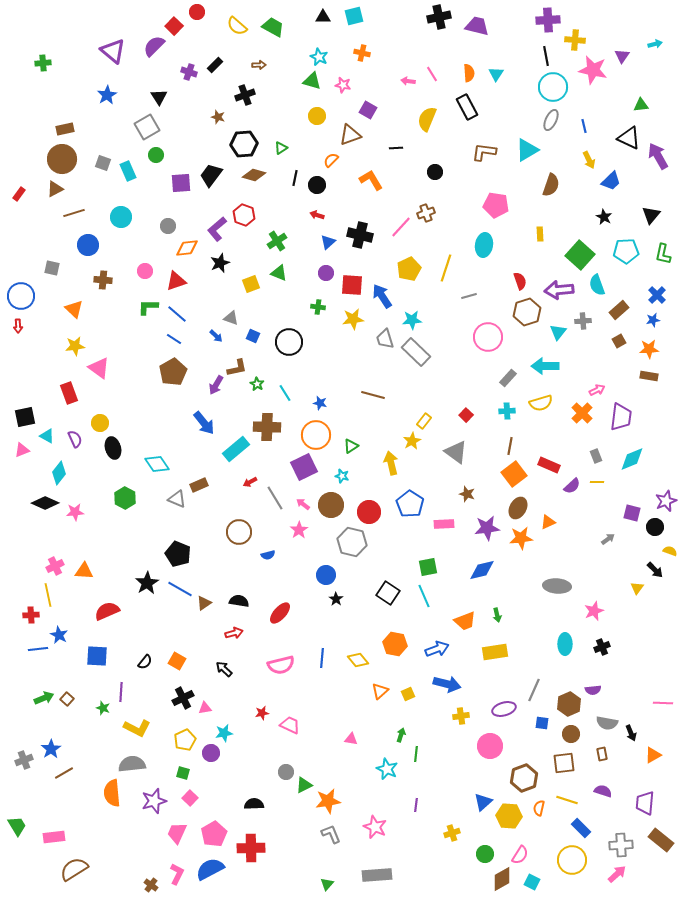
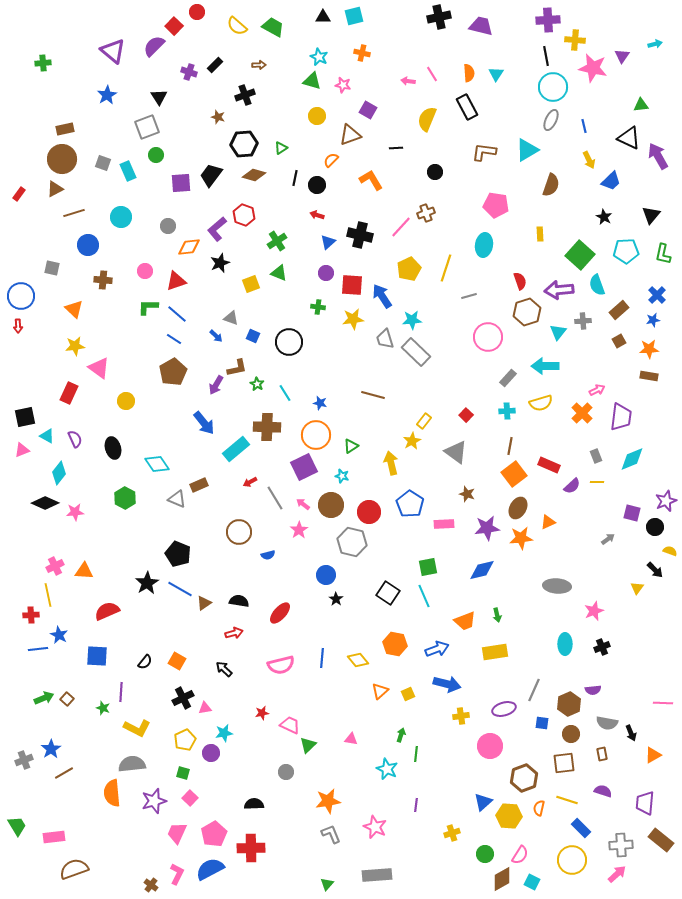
purple trapezoid at (477, 26): moved 4 px right
pink star at (593, 70): moved 2 px up
gray square at (147, 127): rotated 10 degrees clockwise
orange diamond at (187, 248): moved 2 px right, 1 px up
red rectangle at (69, 393): rotated 45 degrees clockwise
yellow circle at (100, 423): moved 26 px right, 22 px up
green triangle at (304, 785): moved 4 px right, 40 px up; rotated 18 degrees counterclockwise
brown semicircle at (74, 869): rotated 12 degrees clockwise
